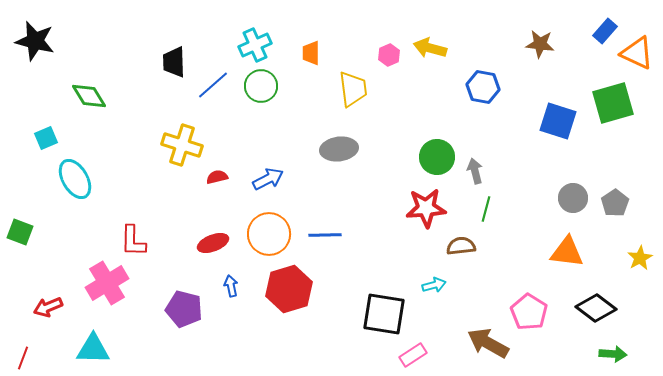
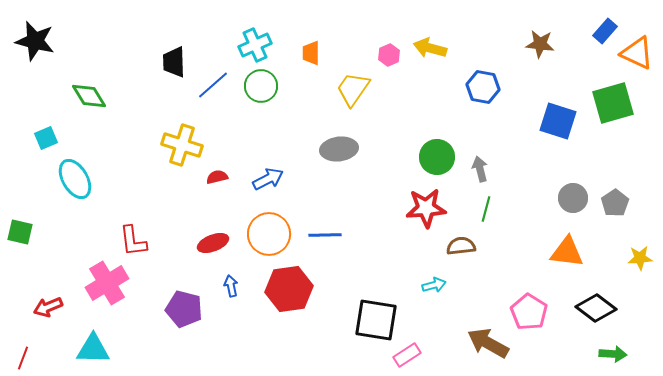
yellow trapezoid at (353, 89): rotated 138 degrees counterclockwise
gray arrow at (475, 171): moved 5 px right, 2 px up
green square at (20, 232): rotated 8 degrees counterclockwise
red L-shape at (133, 241): rotated 8 degrees counterclockwise
yellow star at (640, 258): rotated 25 degrees clockwise
red hexagon at (289, 289): rotated 9 degrees clockwise
black square at (384, 314): moved 8 px left, 6 px down
pink rectangle at (413, 355): moved 6 px left
